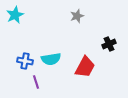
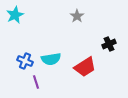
gray star: rotated 16 degrees counterclockwise
blue cross: rotated 14 degrees clockwise
red trapezoid: rotated 30 degrees clockwise
